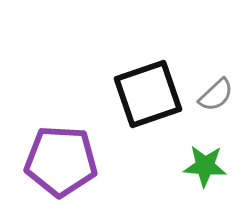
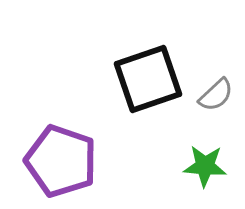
black square: moved 15 px up
purple pentagon: rotated 16 degrees clockwise
